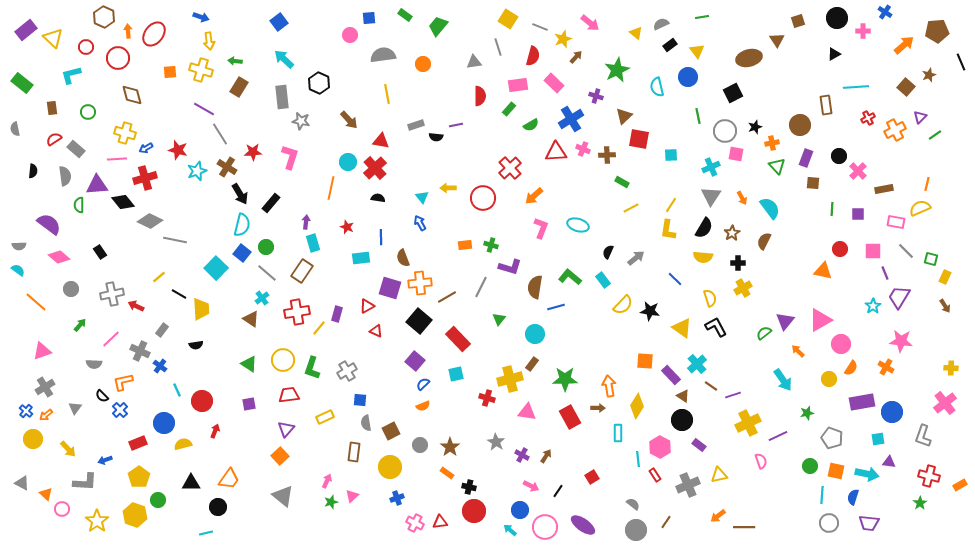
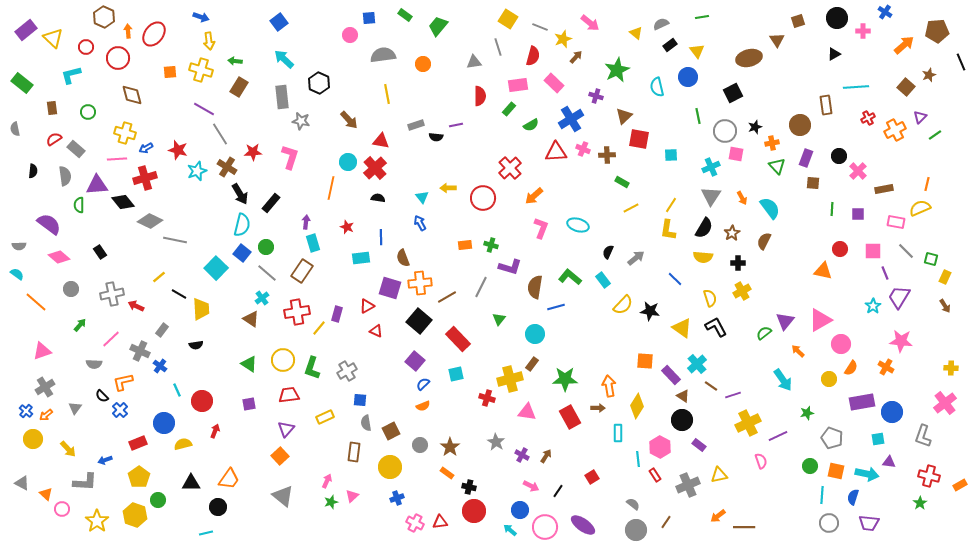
cyan semicircle at (18, 270): moved 1 px left, 4 px down
yellow cross at (743, 288): moved 1 px left, 3 px down
